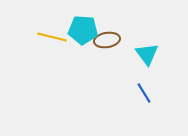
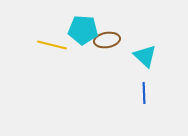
yellow line: moved 8 px down
cyan triangle: moved 2 px left, 2 px down; rotated 10 degrees counterclockwise
blue line: rotated 30 degrees clockwise
